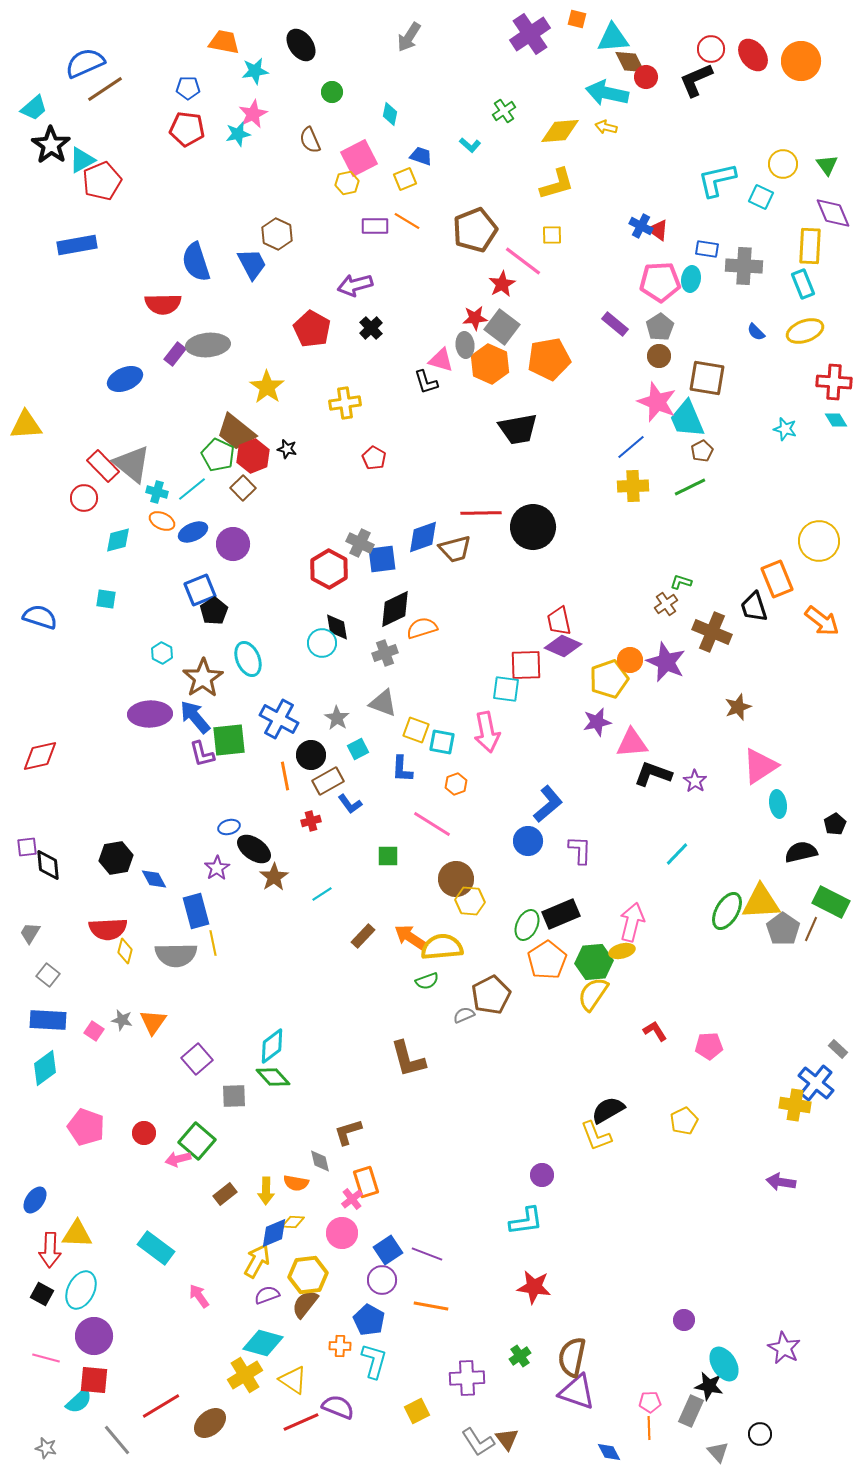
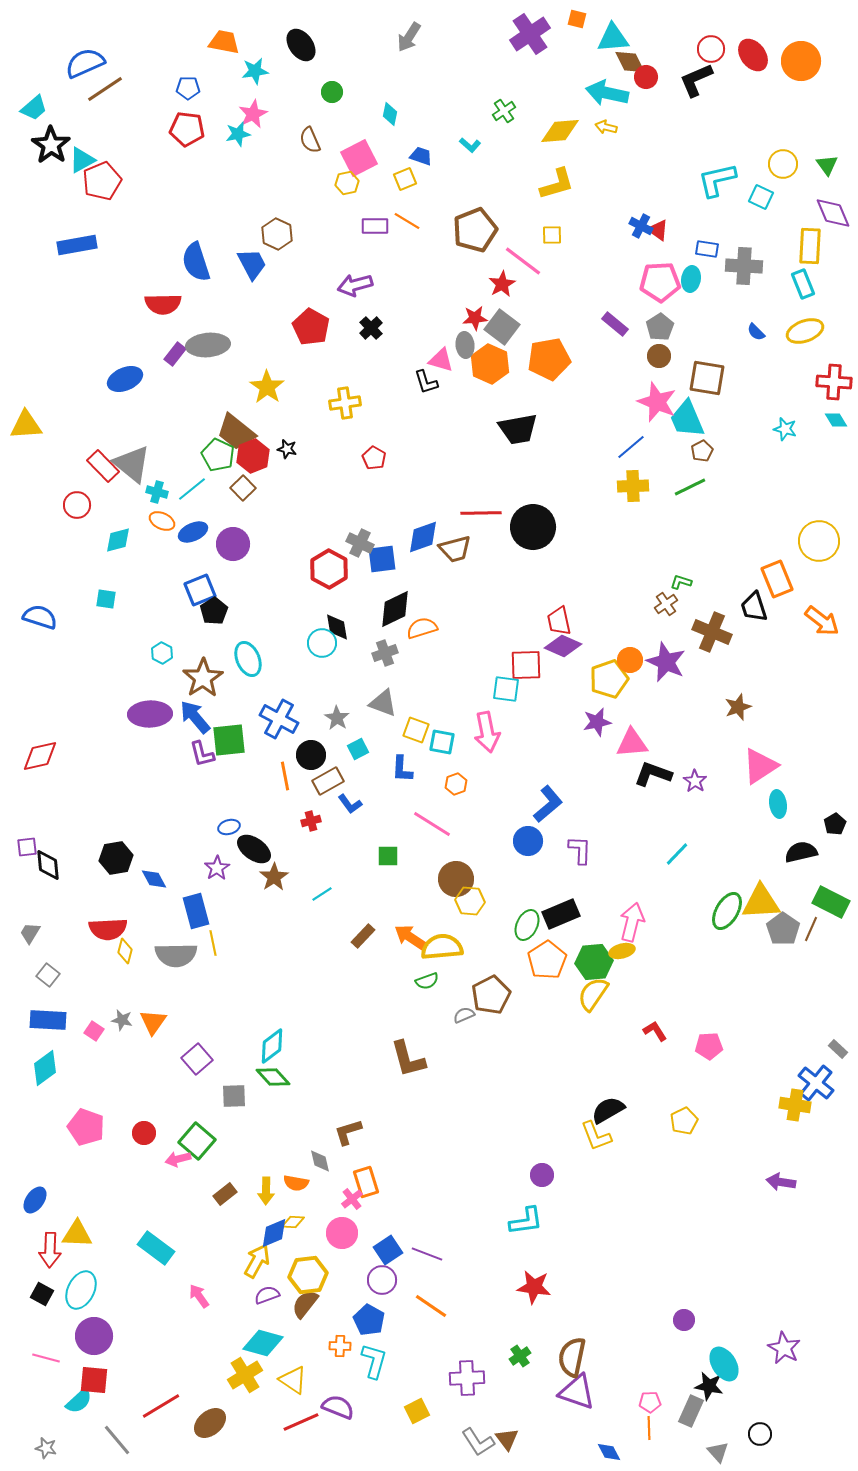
red pentagon at (312, 329): moved 1 px left, 2 px up
red circle at (84, 498): moved 7 px left, 7 px down
orange line at (431, 1306): rotated 24 degrees clockwise
